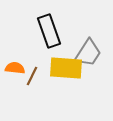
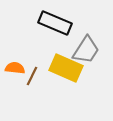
black rectangle: moved 6 px right, 8 px up; rotated 48 degrees counterclockwise
gray trapezoid: moved 2 px left, 3 px up
yellow rectangle: rotated 20 degrees clockwise
